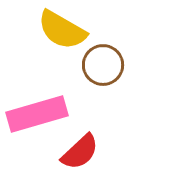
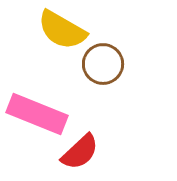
brown circle: moved 1 px up
pink rectangle: rotated 38 degrees clockwise
